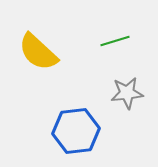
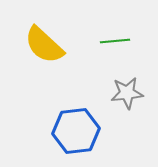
green line: rotated 12 degrees clockwise
yellow semicircle: moved 6 px right, 7 px up
